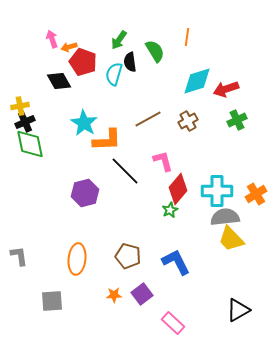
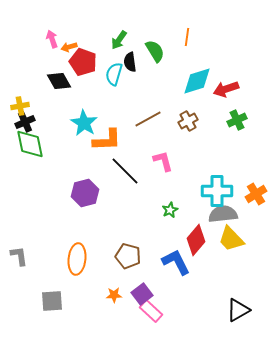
red diamond: moved 18 px right, 51 px down
gray semicircle: moved 2 px left, 3 px up
pink rectangle: moved 22 px left, 12 px up
